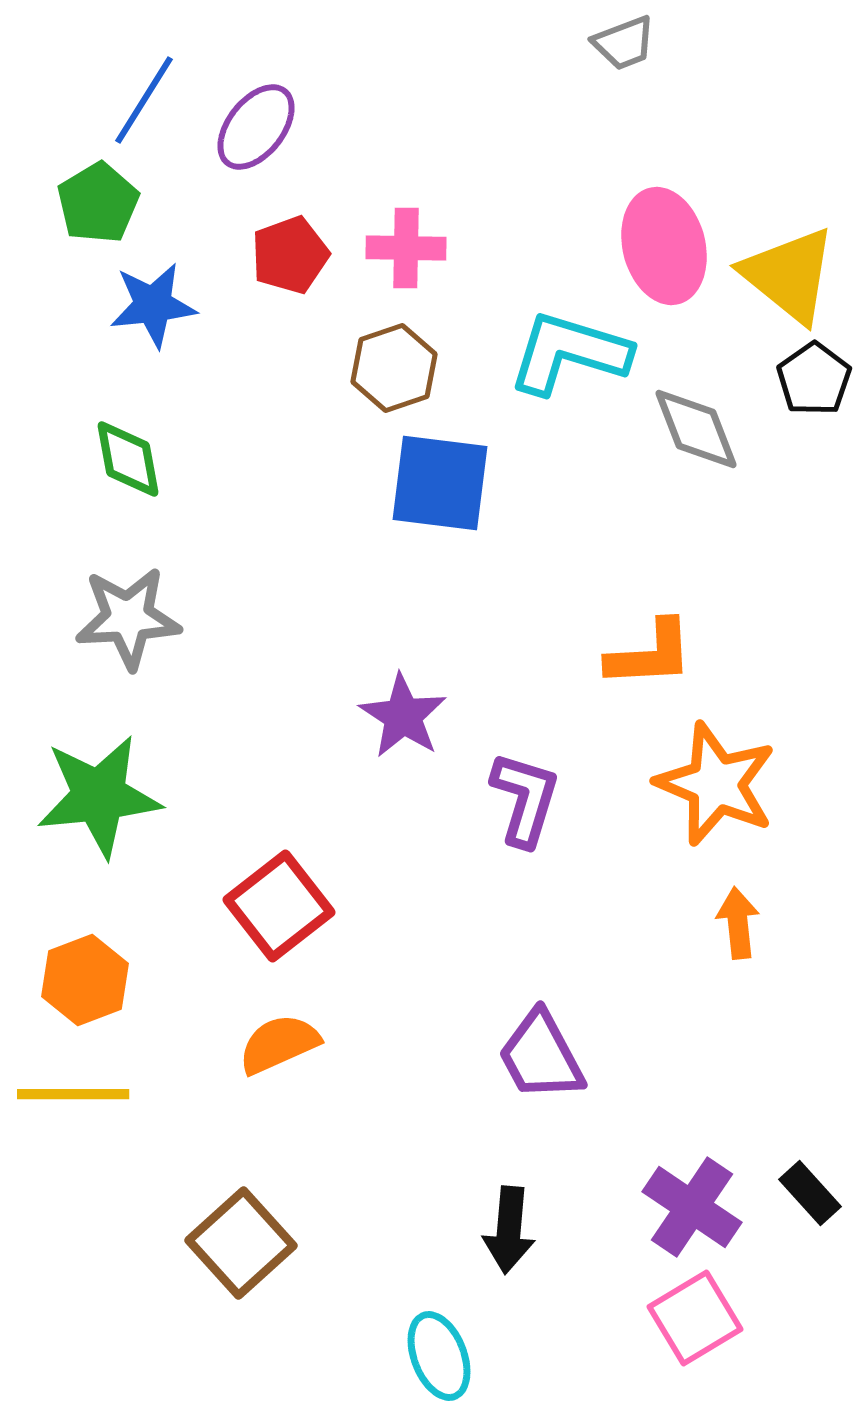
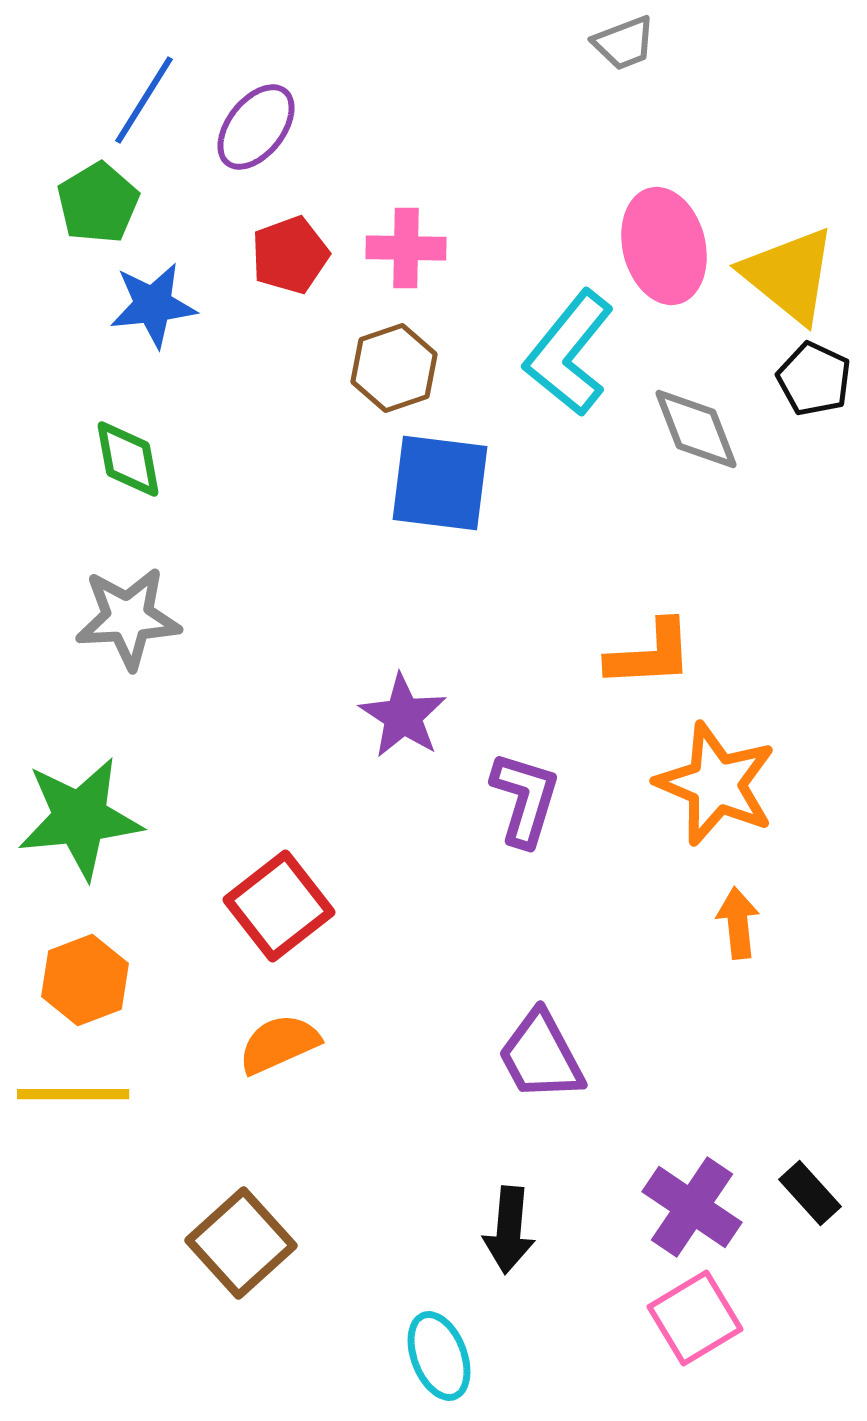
cyan L-shape: rotated 68 degrees counterclockwise
black pentagon: rotated 12 degrees counterclockwise
green star: moved 19 px left, 22 px down
